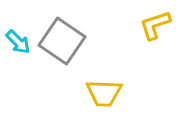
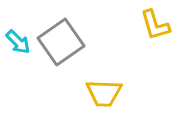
yellow L-shape: rotated 88 degrees counterclockwise
gray square: moved 1 px left, 1 px down; rotated 21 degrees clockwise
